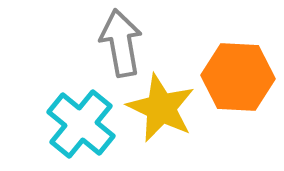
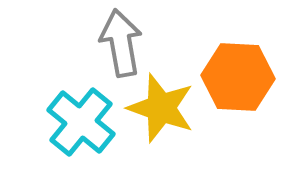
yellow star: rotated 6 degrees counterclockwise
cyan cross: moved 2 px up
